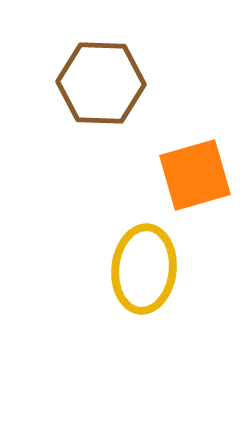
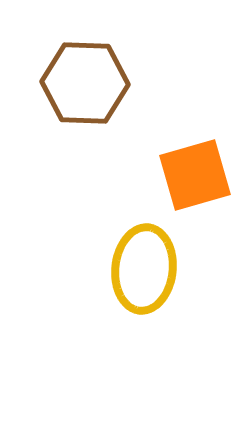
brown hexagon: moved 16 px left
